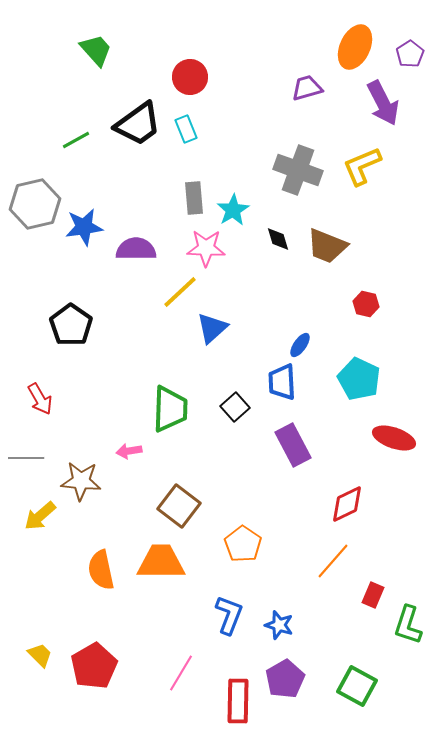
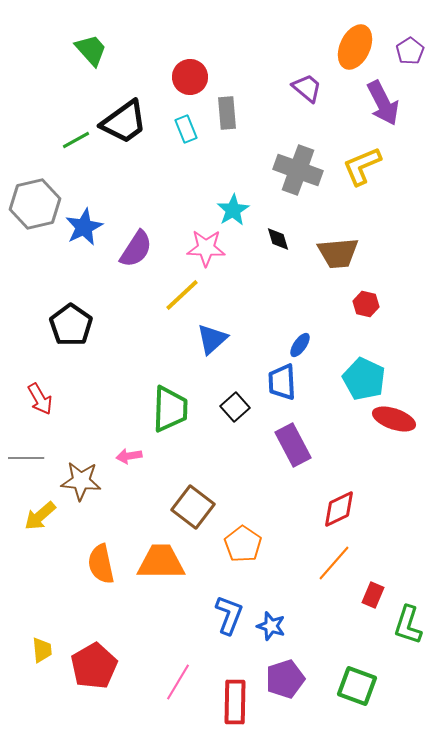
green trapezoid at (96, 50): moved 5 px left
purple pentagon at (410, 54): moved 3 px up
purple trapezoid at (307, 88): rotated 56 degrees clockwise
black trapezoid at (138, 124): moved 14 px left, 2 px up
gray rectangle at (194, 198): moved 33 px right, 85 px up
blue star at (84, 227): rotated 18 degrees counterclockwise
brown trapezoid at (327, 246): moved 11 px right, 7 px down; rotated 27 degrees counterclockwise
purple semicircle at (136, 249): rotated 123 degrees clockwise
yellow line at (180, 292): moved 2 px right, 3 px down
blue triangle at (212, 328): moved 11 px down
cyan pentagon at (359, 379): moved 5 px right
red ellipse at (394, 438): moved 19 px up
pink arrow at (129, 451): moved 5 px down
red diamond at (347, 504): moved 8 px left, 5 px down
brown square at (179, 506): moved 14 px right, 1 px down
orange line at (333, 561): moved 1 px right, 2 px down
orange semicircle at (101, 570): moved 6 px up
blue star at (279, 625): moved 8 px left, 1 px down
yellow trapezoid at (40, 655): moved 2 px right, 5 px up; rotated 40 degrees clockwise
pink line at (181, 673): moved 3 px left, 9 px down
purple pentagon at (285, 679): rotated 12 degrees clockwise
green square at (357, 686): rotated 9 degrees counterclockwise
red rectangle at (238, 701): moved 3 px left, 1 px down
